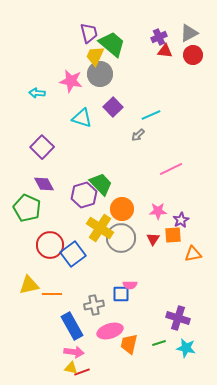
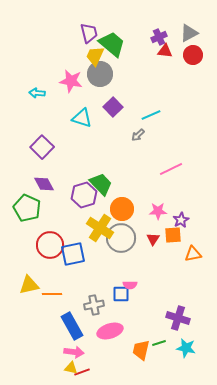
blue square at (73, 254): rotated 25 degrees clockwise
orange trapezoid at (129, 344): moved 12 px right, 6 px down
